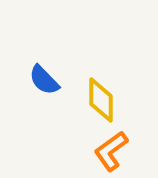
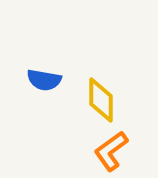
blue semicircle: rotated 36 degrees counterclockwise
